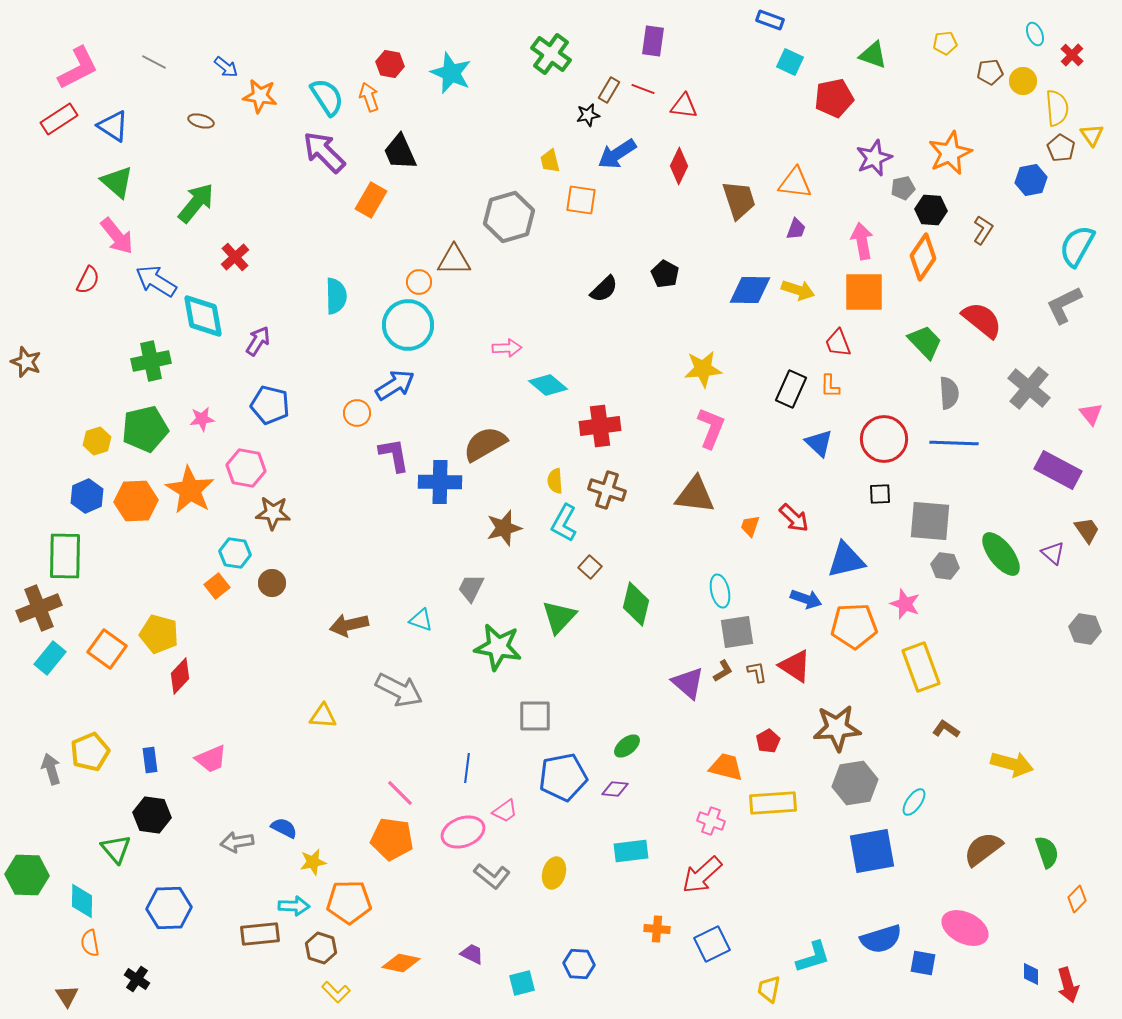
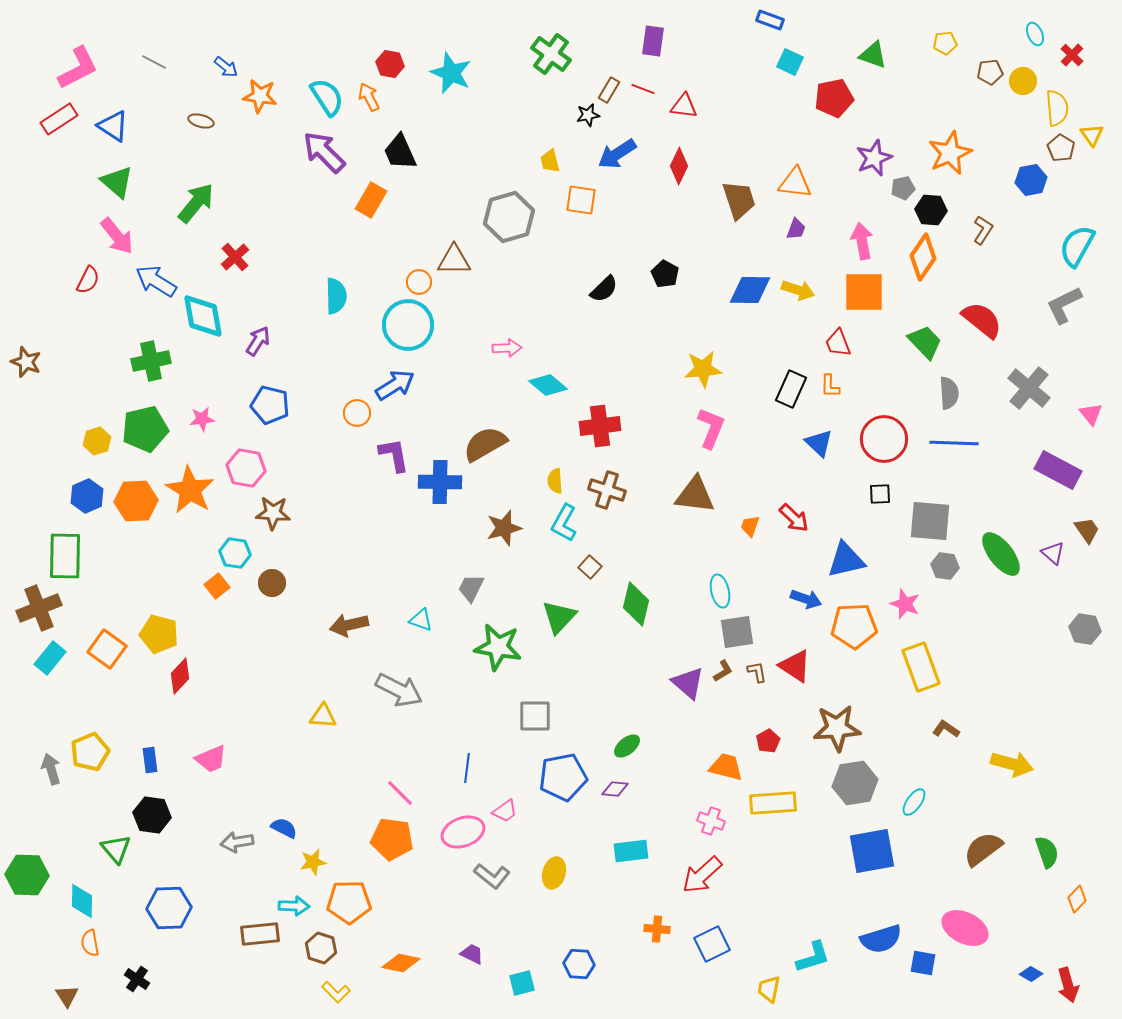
orange arrow at (369, 97): rotated 8 degrees counterclockwise
blue diamond at (1031, 974): rotated 60 degrees counterclockwise
